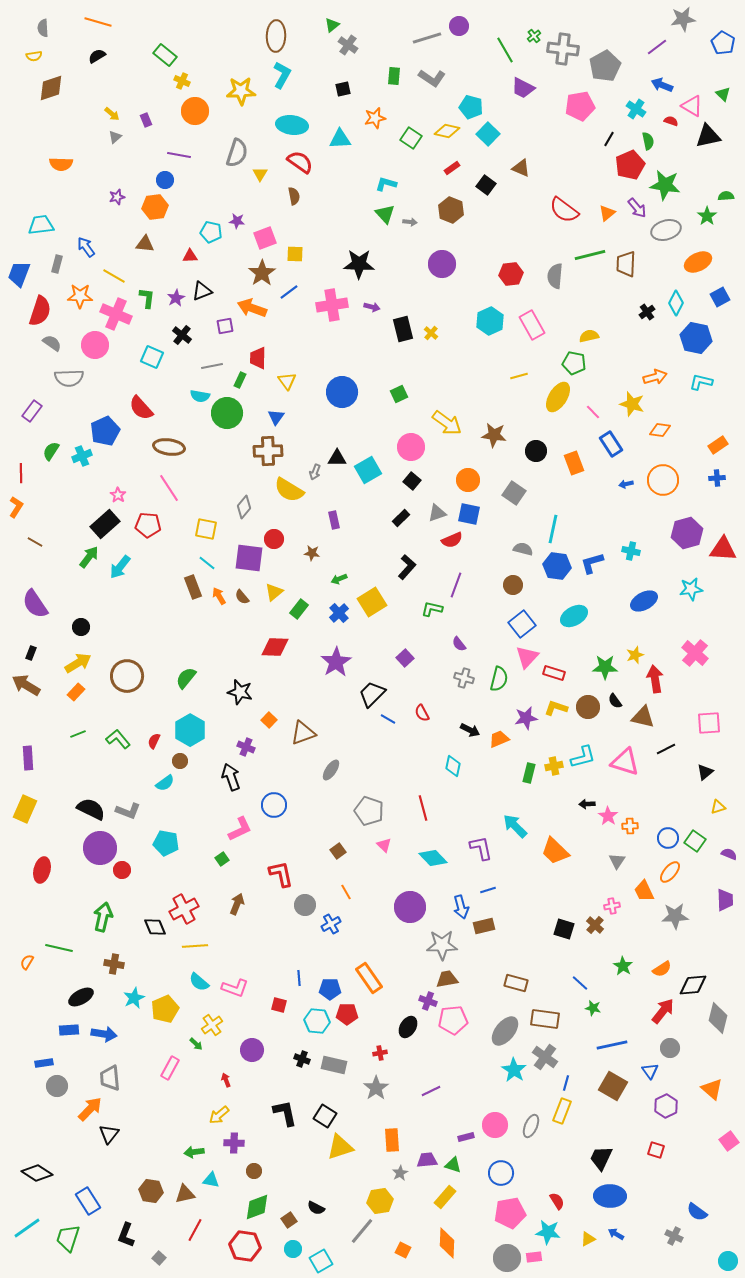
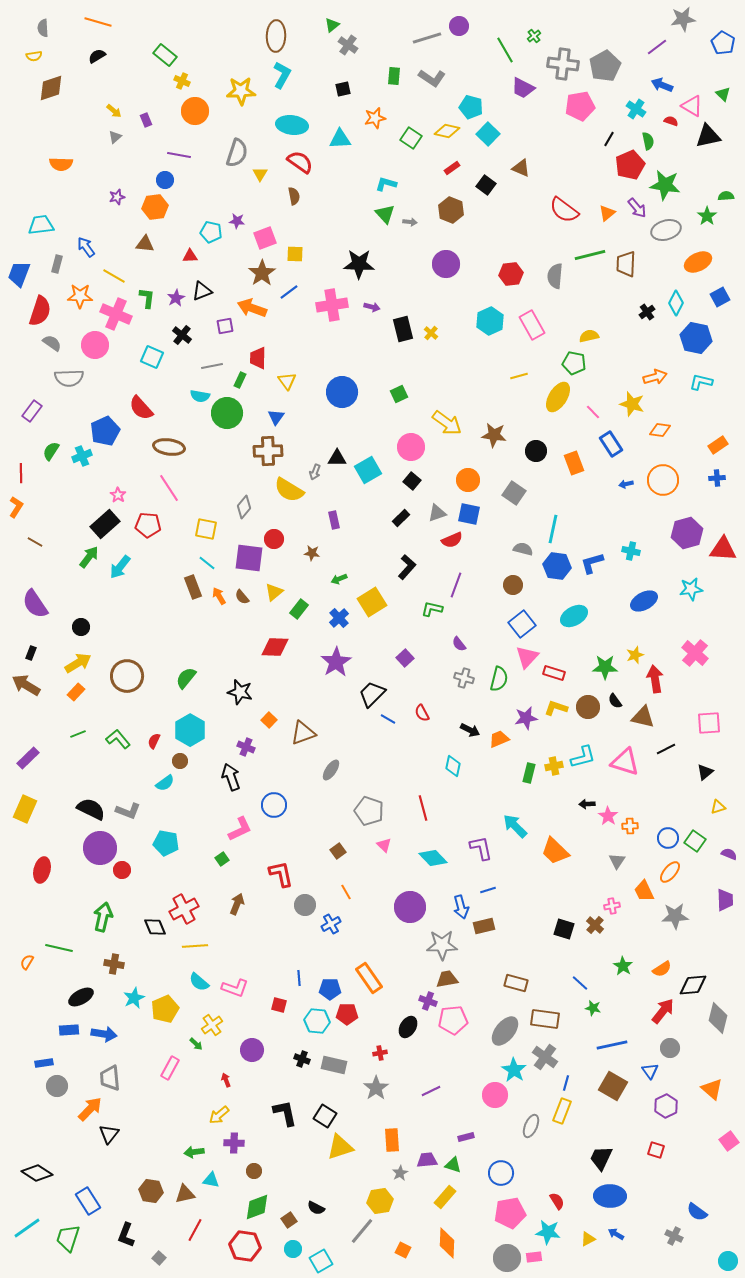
gray cross at (563, 49): moved 15 px down
yellow arrow at (112, 114): moved 2 px right, 3 px up
purple circle at (442, 264): moved 4 px right
blue cross at (339, 613): moved 5 px down
purple rectangle at (28, 758): rotated 50 degrees clockwise
pink circle at (495, 1125): moved 30 px up
